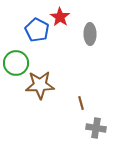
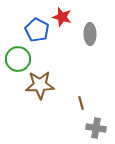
red star: moved 2 px right; rotated 18 degrees counterclockwise
green circle: moved 2 px right, 4 px up
